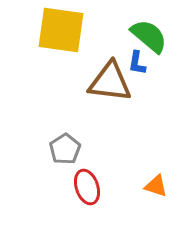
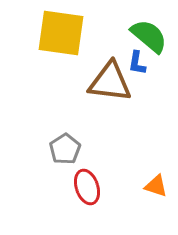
yellow square: moved 3 px down
